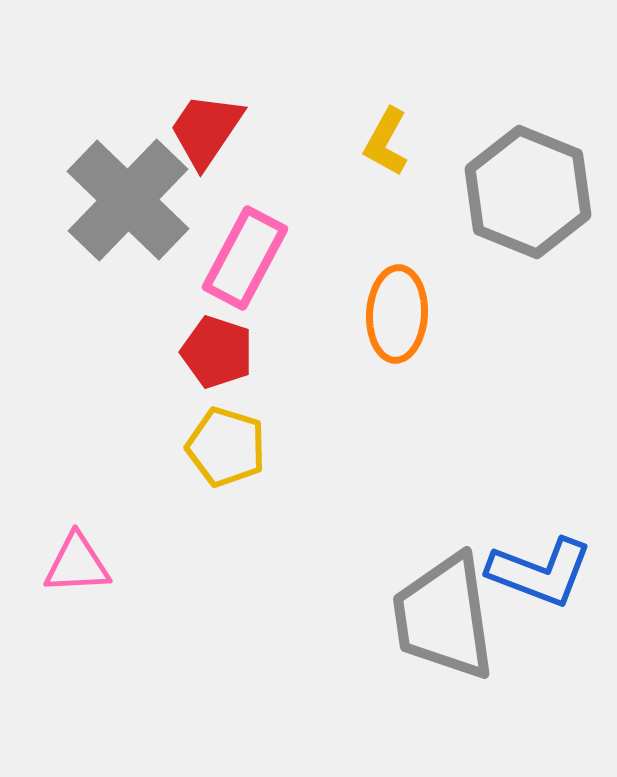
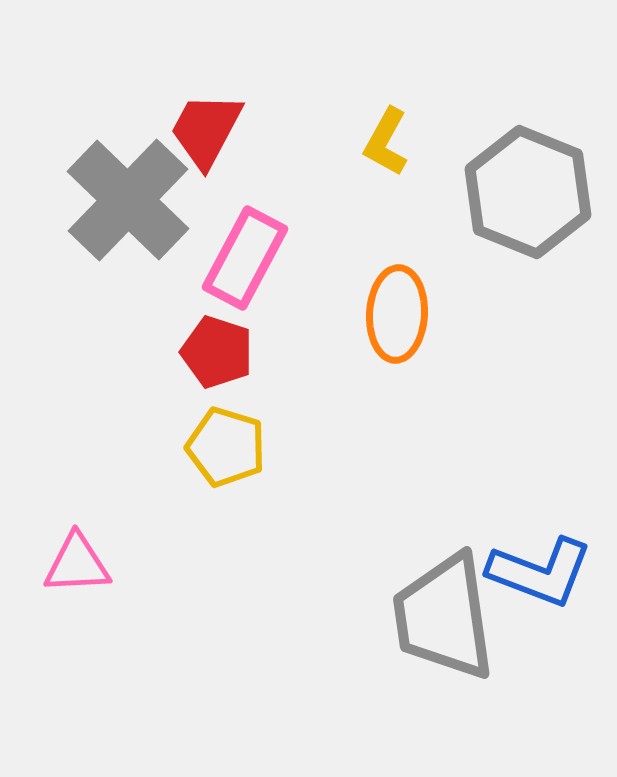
red trapezoid: rotated 6 degrees counterclockwise
